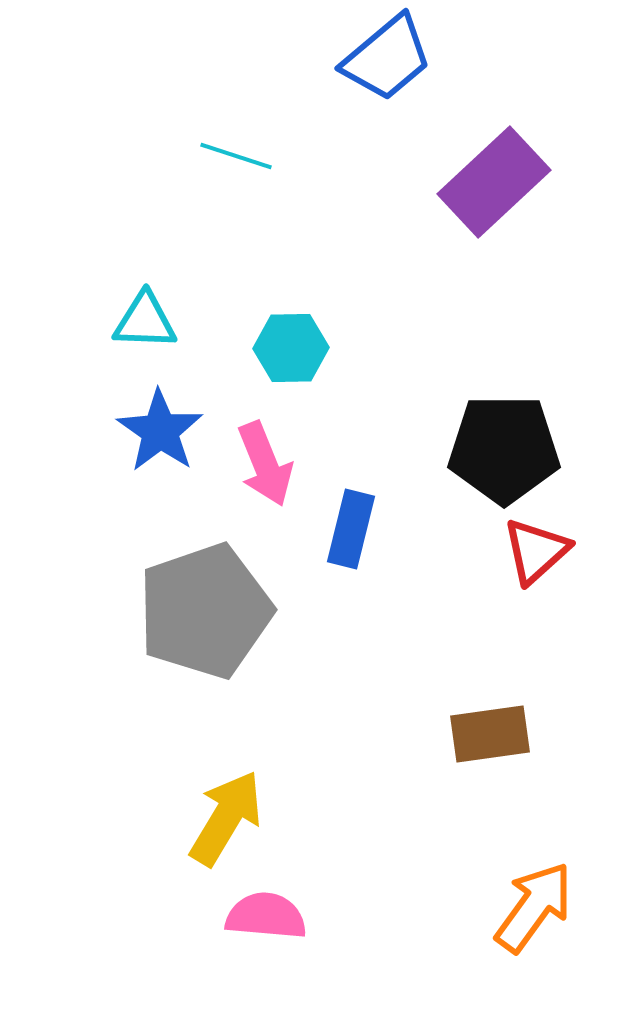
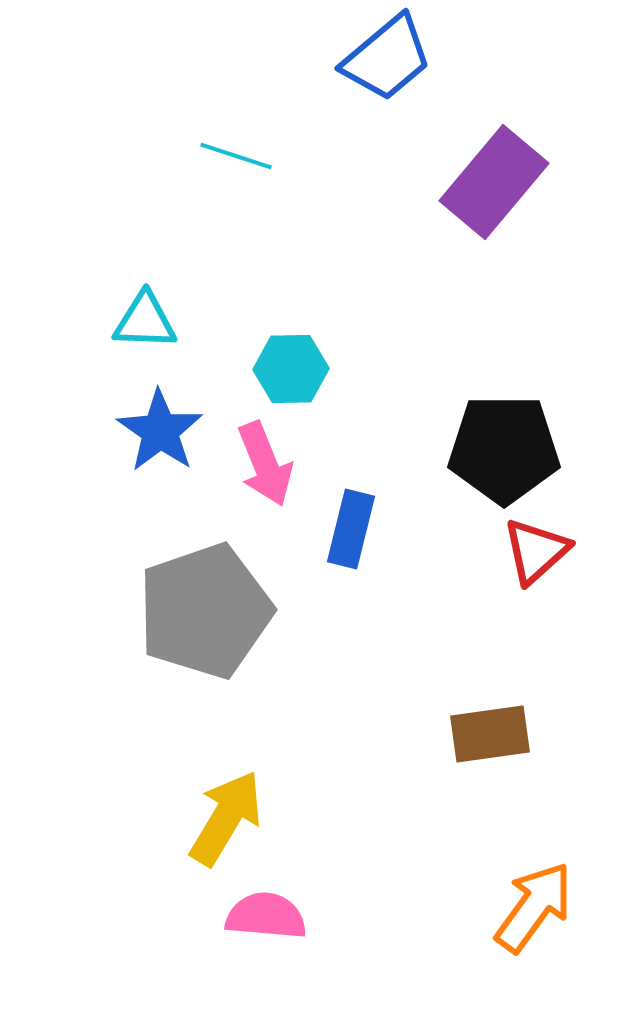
purple rectangle: rotated 7 degrees counterclockwise
cyan hexagon: moved 21 px down
